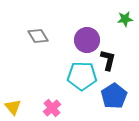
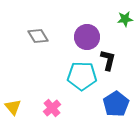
purple circle: moved 3 px up
blue pentagon: moved 2 px right, 8 px down
